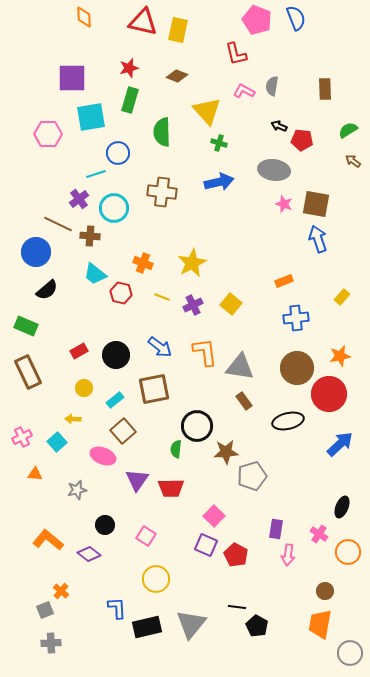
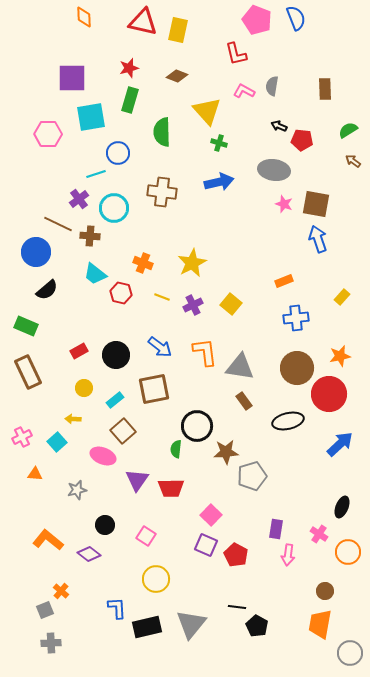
pink square at (214, 516): moved 3 px left, 1 px up
